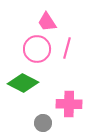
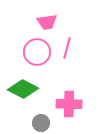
pink trapezoid: rotated 65 degrees counterclockwise
pink circle: moved 3 px down
green diamond: moved 6 px down
gray circle: moved 2 px left
